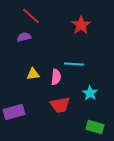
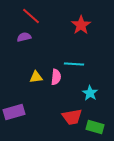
yellow triangle: moved 3 px right, 3 px down
red trapezoid: moved 12 px right, 12 px down
